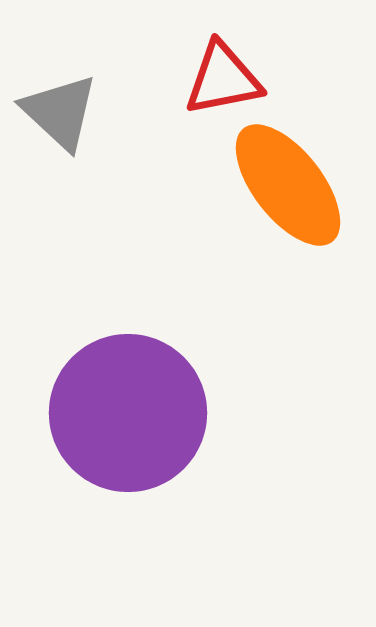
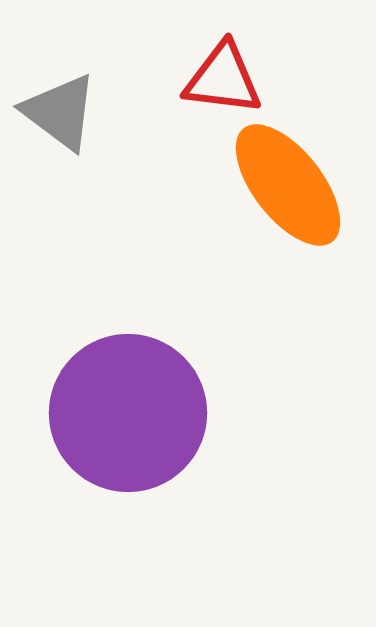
red triangle: rotated 18 degrees clockwise
gray triangle: rotated 6 degrees counterclockwise
